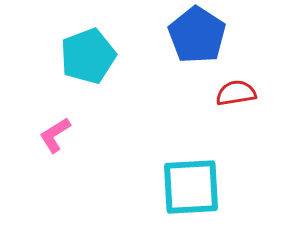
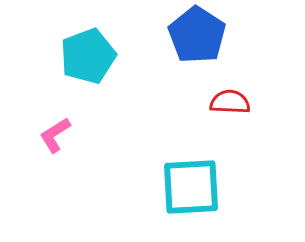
red semicircle: moved 6 px left, 9 px down; rotated 12 degrees clockwise
